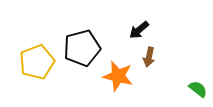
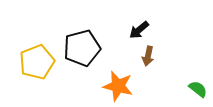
brown arrow: moved 1 px left, 1 px up
orange star: moved 10 px down
